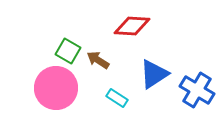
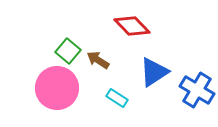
red diamond: rotated 42 degrees clockwise
green square: rotated 10 degrees clockwise
blue triangle: moved 2 px up
pink circle: moved 1 px right
